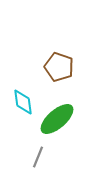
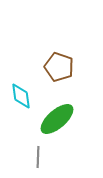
cyan diamond: moved 2 px left, 6 px up
gray line: rotated 20 degrees counterclockwise
